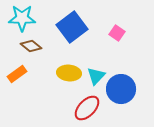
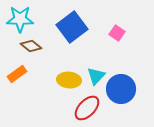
cyan star: moved 2 px left, 1 px down
yellow ellipse: moved 7 px down
